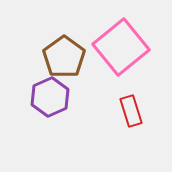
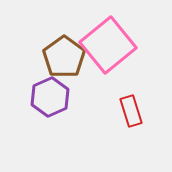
pink square: moved 13 px left, 2 px up
